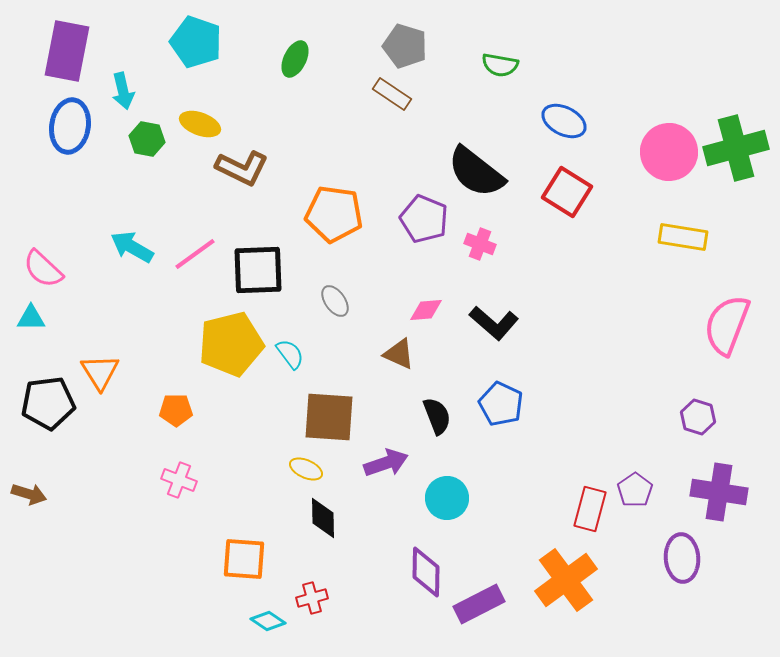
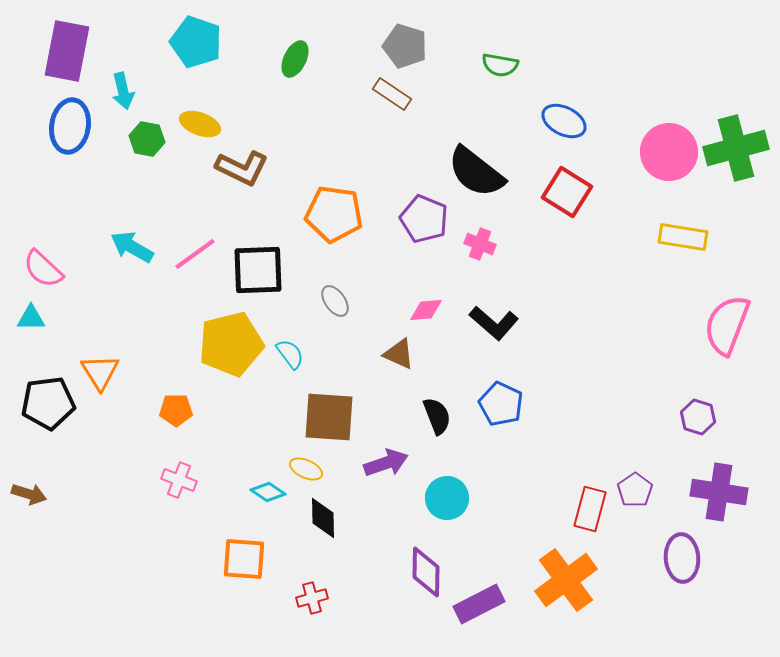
cyan diamond at (268, 621): moved 129 px up
